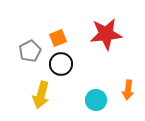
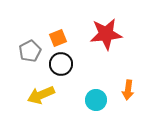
yellow arrow: rotated 52 degrees clockwise
